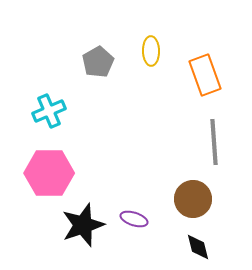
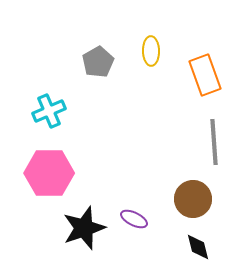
purple ellipse: rotated 8 degrees clockwise
black star: moved 1 px right, 3 px down
